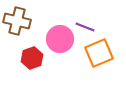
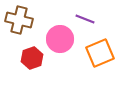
brown cross: moved 2 px right, 1 px up
purple line: moved 8 px up
orange square: moved 1 px right
